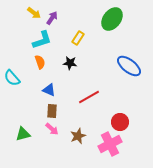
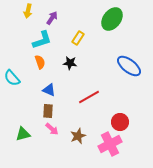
yellow arrow: moved 6 px left, 2 px up; rotated 64 degrees clockwise
brown rectangle: moved 4 px left
